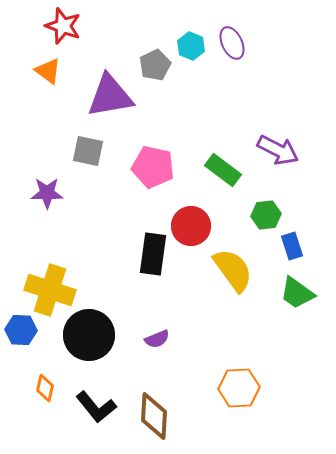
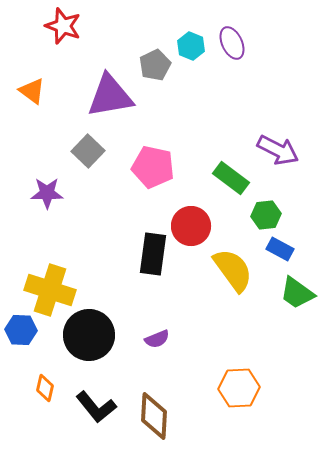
orange triangle: moved 16 px left, 20 px down
gray square: rotated 32 degrees clockwise
green rectangle: moved 8 px right, 8 px down
blue rectangle: moved 12 px left, 3 px down; rotated 44 degrees counterclockwise
